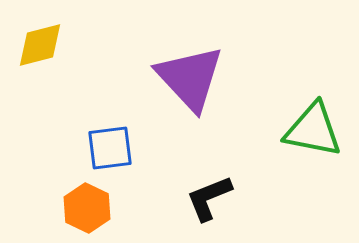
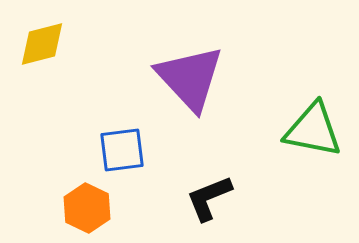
yellow diamond: moved 2 px right, 1 px up
blue square: moved 12 px right, 2 px down
